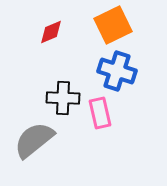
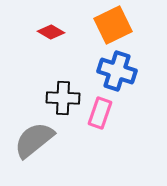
red diamond: rotated 52 degrees clockwise
pink rectangle: rotated 32 degrees clockwise
